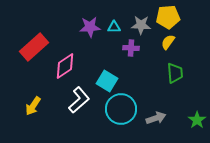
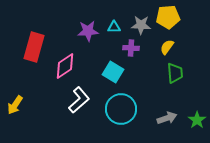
purple star: moved 2 px left, 4 px down
yellow semicircle: moved 1 px left, 5 px down
red rectangle: rotated 32 degrees counterclockwise
cyan square: moved 6 px right, 9 px up
yellow arrow: moved 18 px left, 1 px up
gray arrow: moved 11 px right
